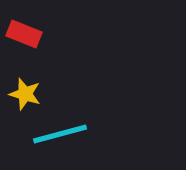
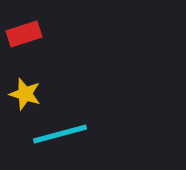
red rectangle: rotated 40 degrees counterclockwise
